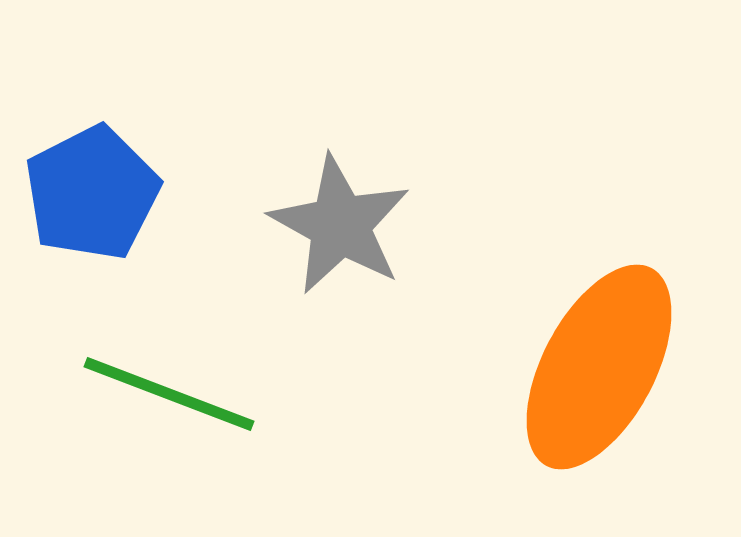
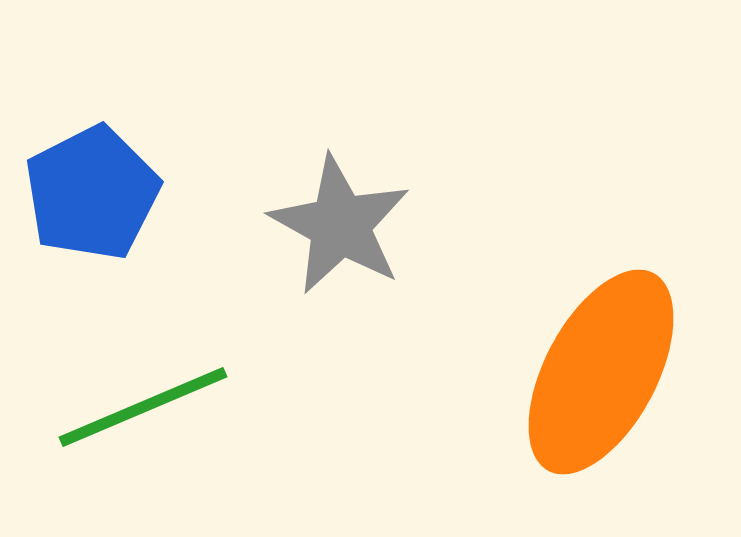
orange ellipse: moved 2 px right, 5 px down
green line: moved 26 px left, 13 px down; rotated 44 degrees counterclockwise
